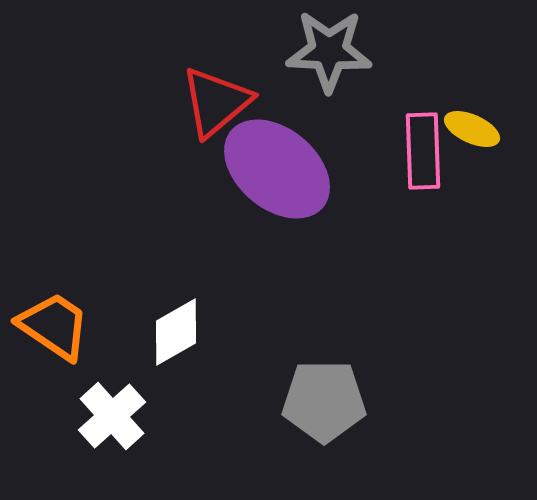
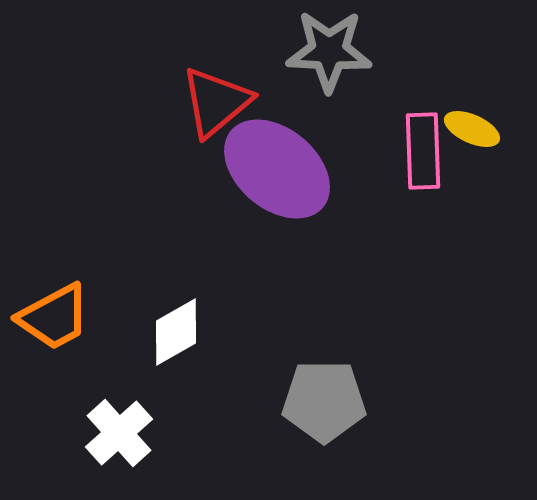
orange trapezoid: moved 9 px up; rotated 118 degrees clockwise
white cross: moved 7 px right, 17 px down
